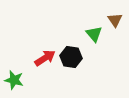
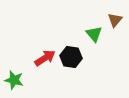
brown triangle: rotated 14 degrees clockwise
